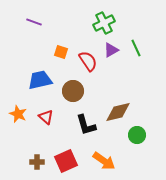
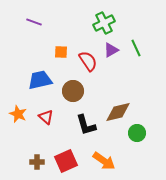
orange square: rotated 16 degrees counterclockwise
green circle: moved 2 px up
